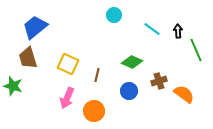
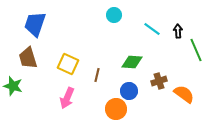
blue trapezoid: moved 3 px up; rotated 32 degrees counterclockwise
green diamond: rotated 20 degrees counterclockwise
orange circle: moved 22 px right, 2 px up
